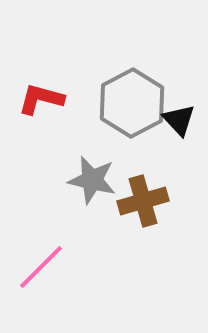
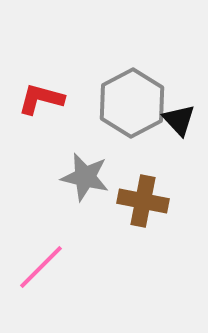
gray star: moved 7 px left, 3 px up
brown cross: rotated 27 degrees clockwise
